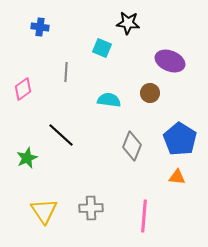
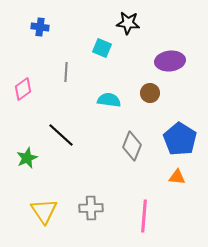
purple ellipse: rotated 28 degrees counterclockwise
